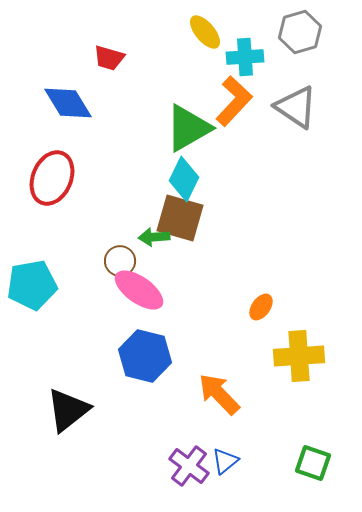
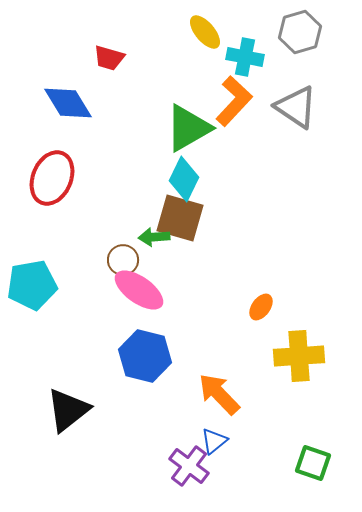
cyan cross: rotated 15 degrees clockwise
brown circle: moved 3 px right, 1 px up
blue triangle: moved 11 px left, 20 px up
